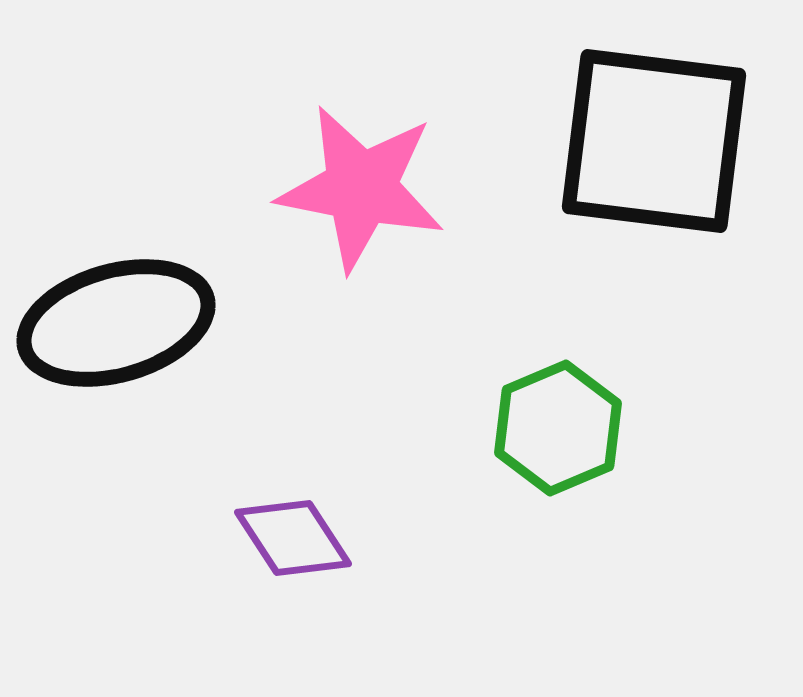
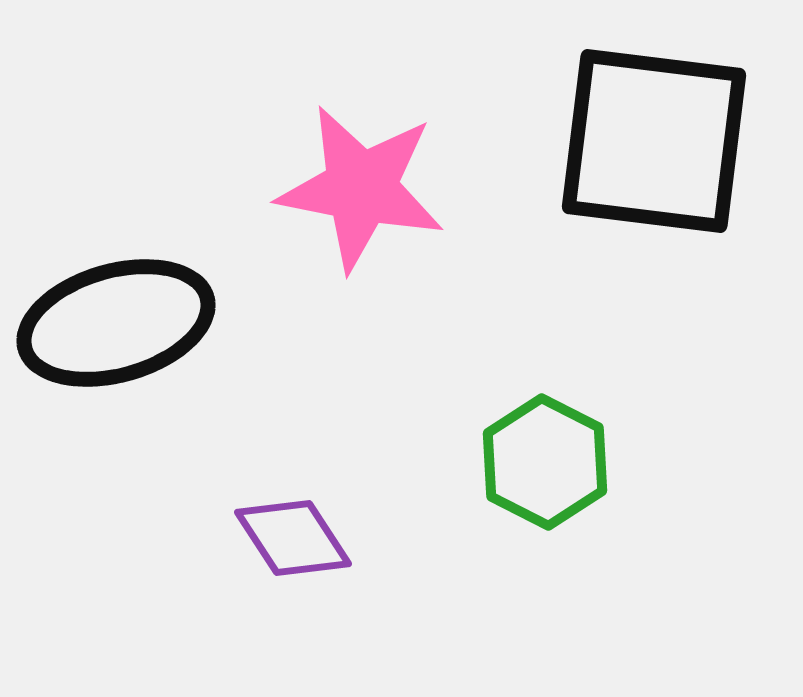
green hexagon: moved 13 px left, 34 px down; rotated 10 degrees counterclockwise
